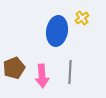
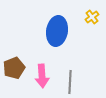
yellow cross: moved 10 px right, 1 px up
gray line: moved 10 px down
